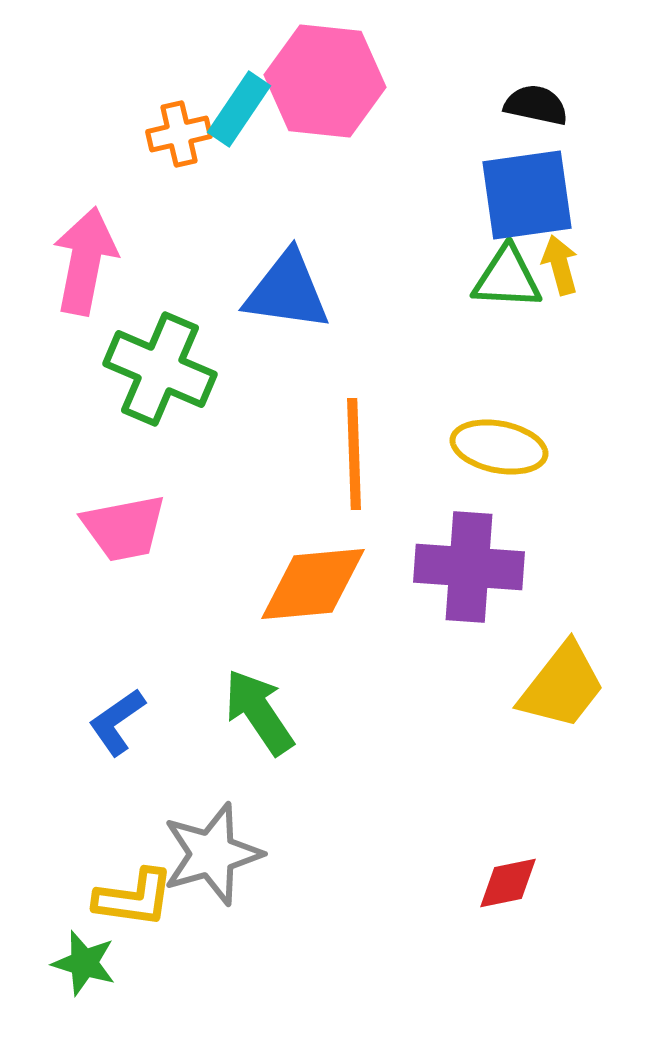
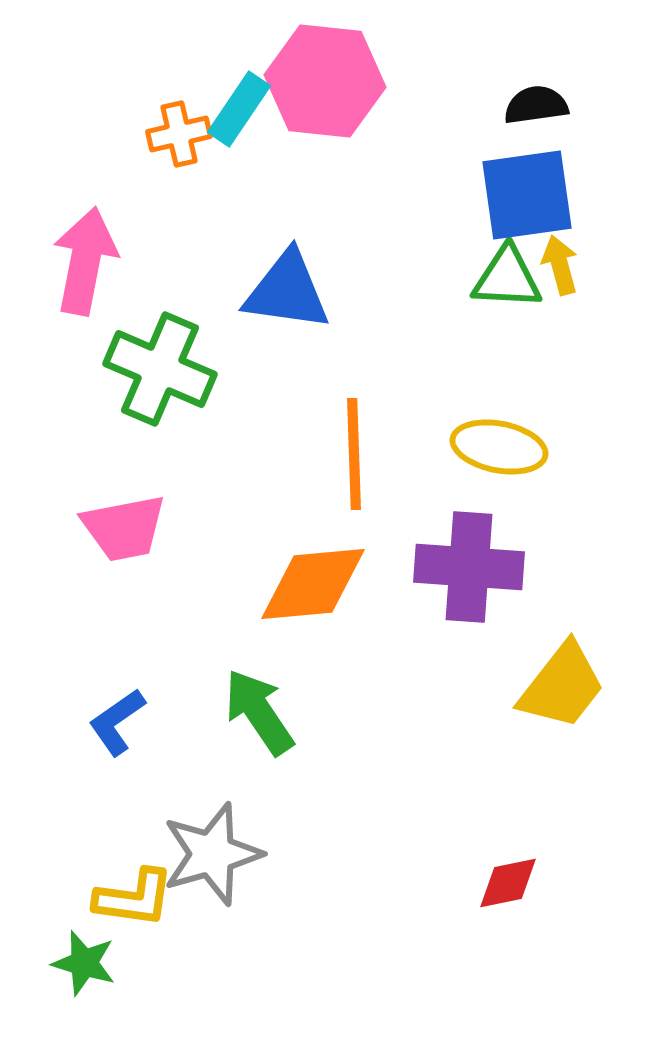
black semicircle: rotated 20 degrees counterclockwise
